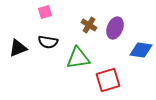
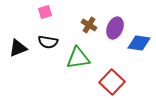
blue diamond: moved 2 px left, 7 px up
red square: moved 4 px right, 2 px down; rotated 30 degrees counterclockwise
